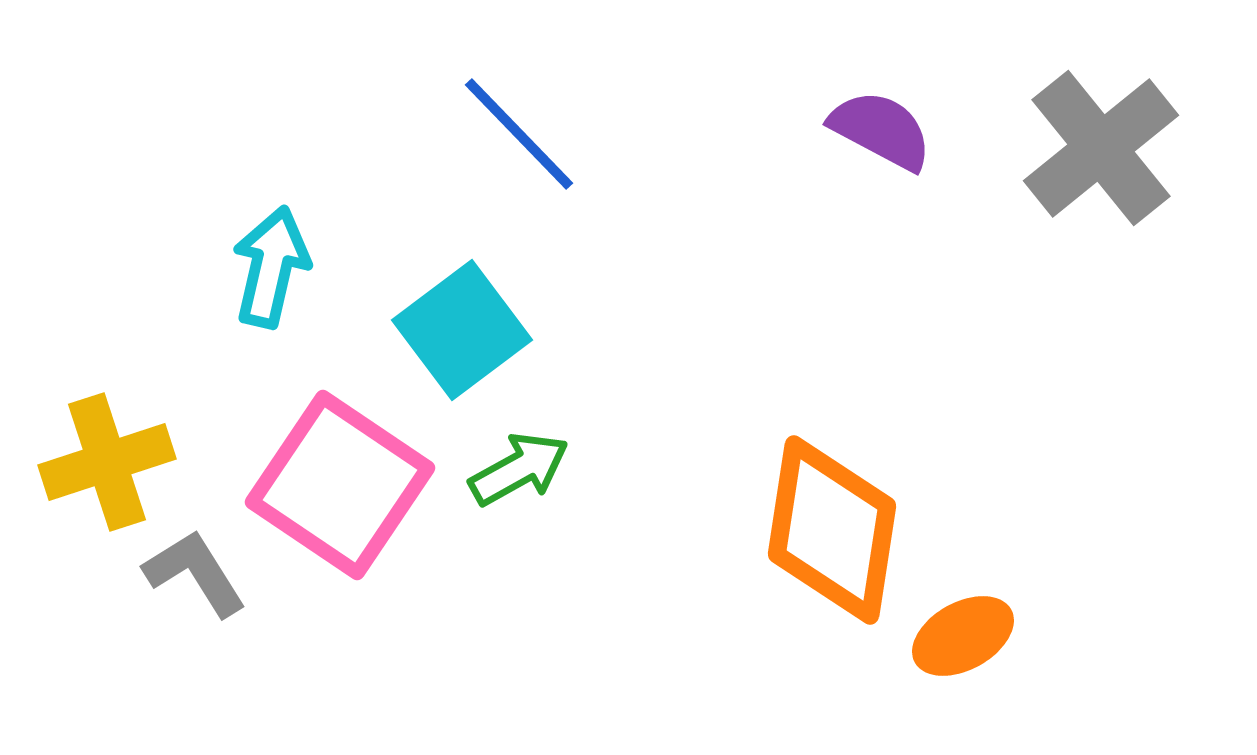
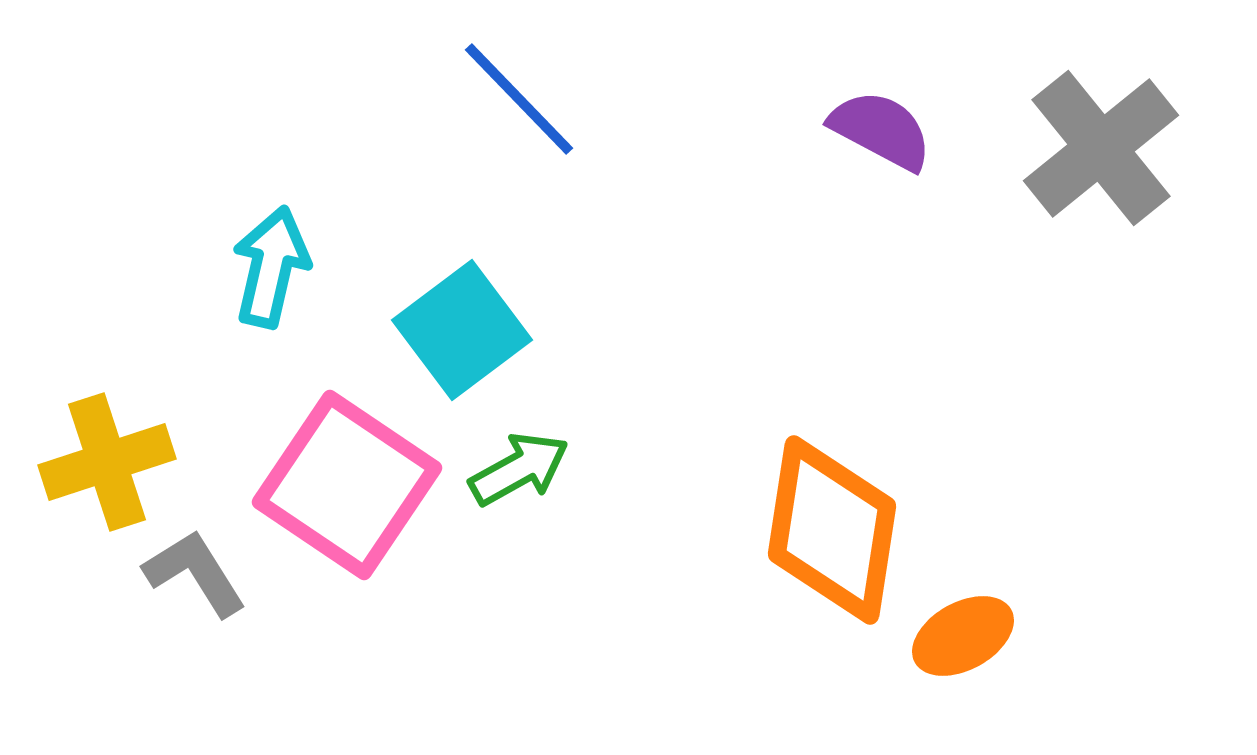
blue line: moved 35 px up
pink square: moved 7 px right
